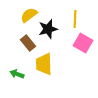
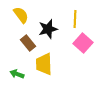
yellow semicircle: moved 8 px left; rotated 90 degrees clockwise
pink square: rotated 12 degrees clockwise
